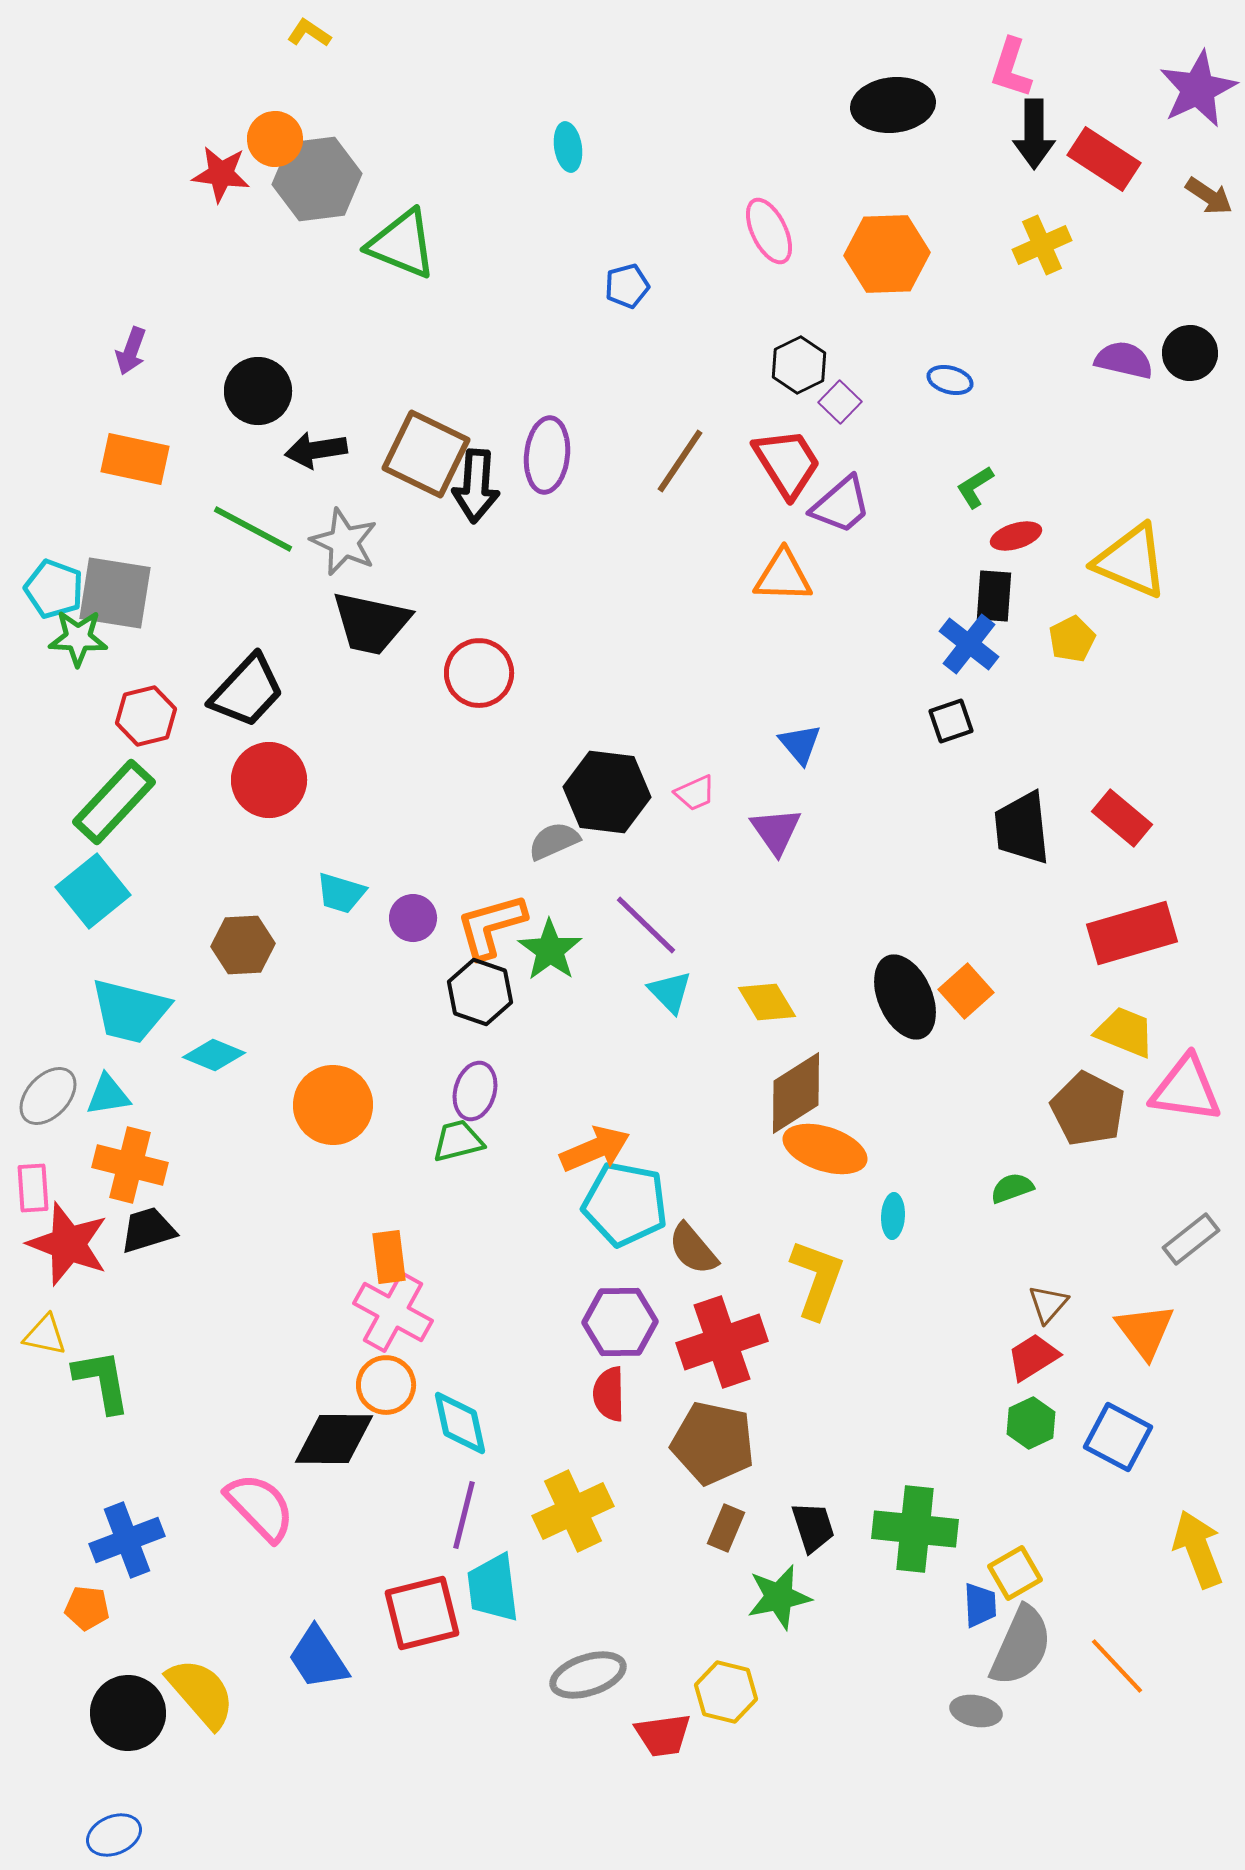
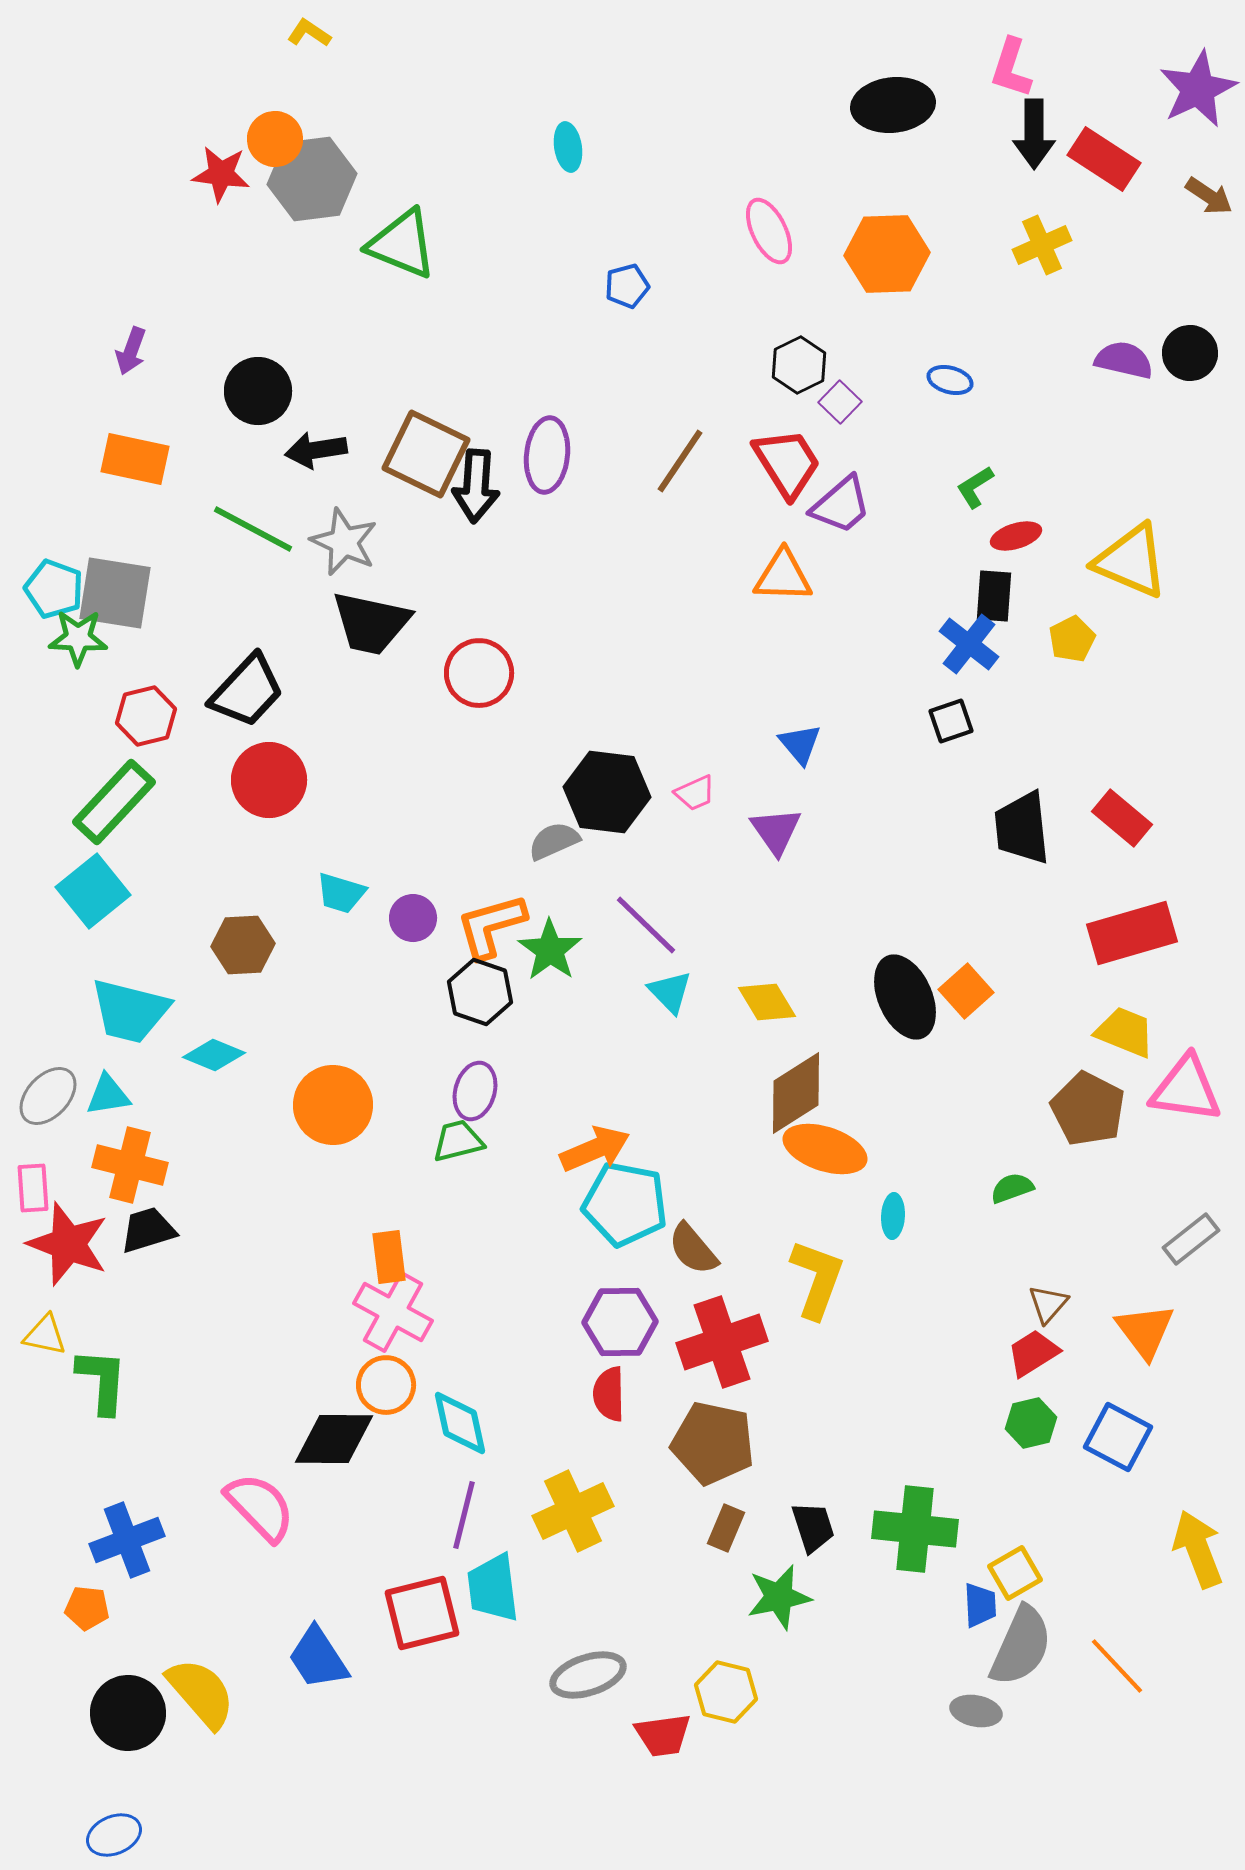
gray hexagon at (317, 179): moved 5 px left
red trapezoid at (1033, 1357): moved 4 px up
green L-shape at (102, 1381): rotated 14 degrees clockwise
green hexagon at (1031, 1423): rotated 12 degrees clockwise
